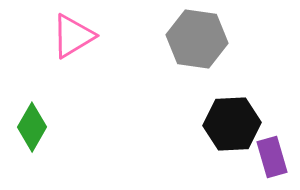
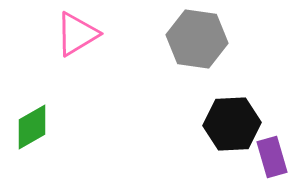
pink triangle: moved 4 px right, 2 px up
green diamond: rotated 30 degrees clockwise
